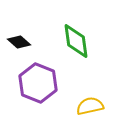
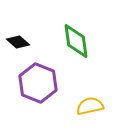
black diamond: moved 1 px left
